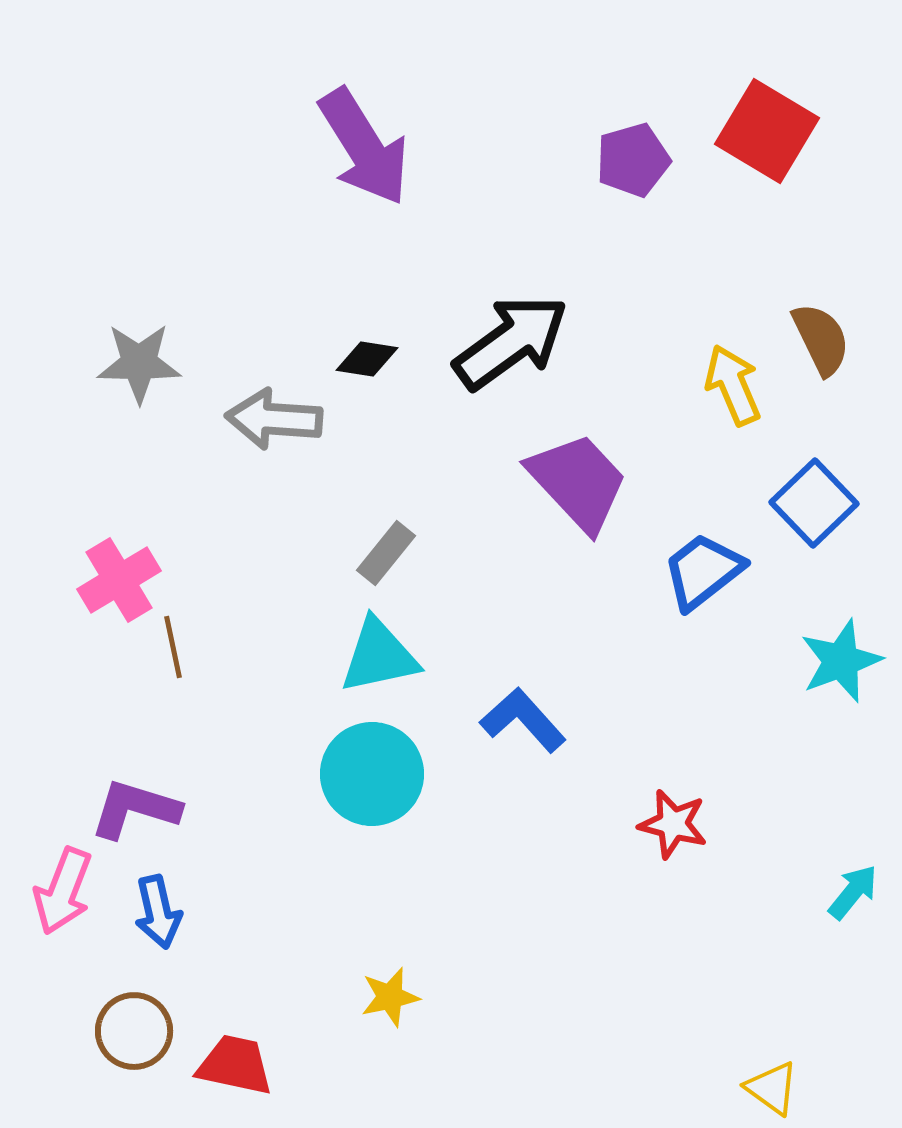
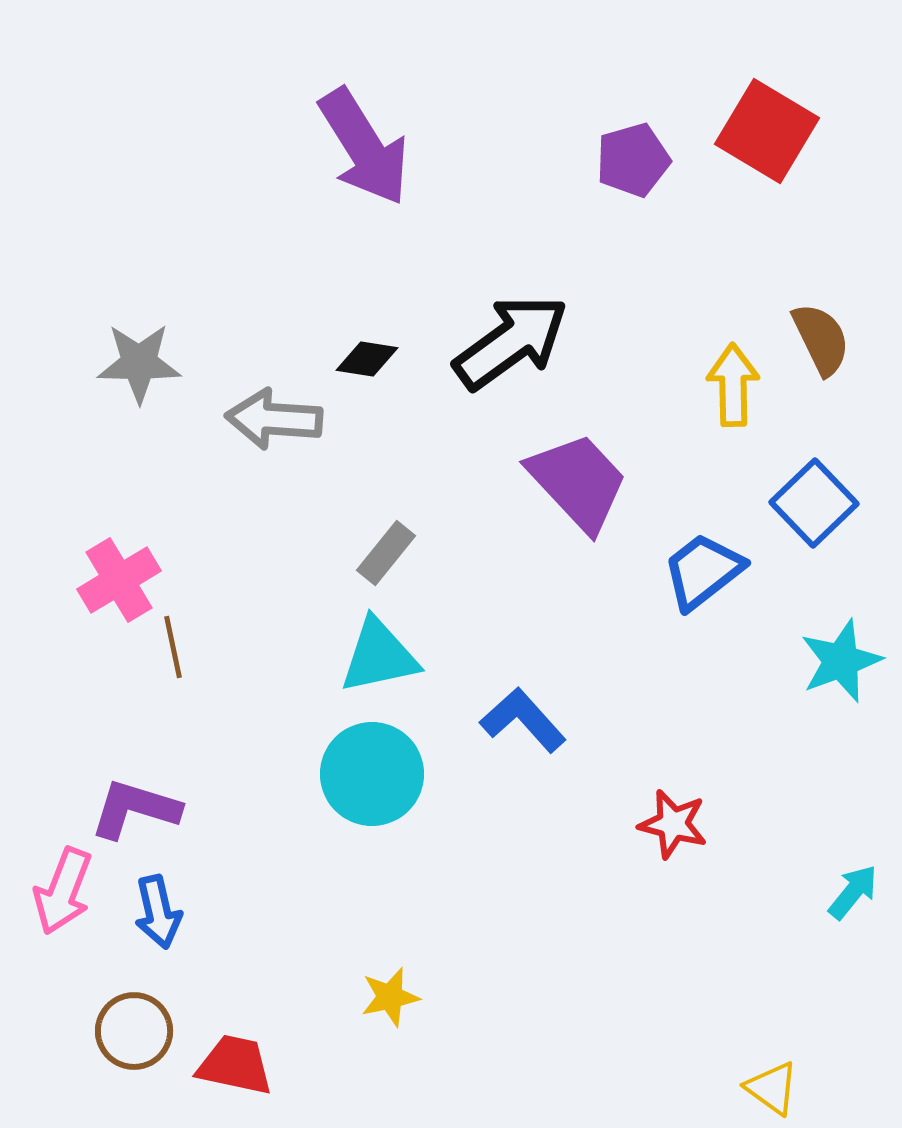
yellow arrow: rotated 22 degrees clockwise
